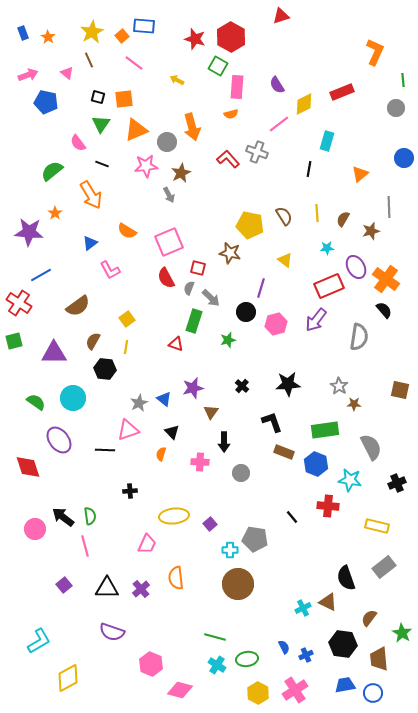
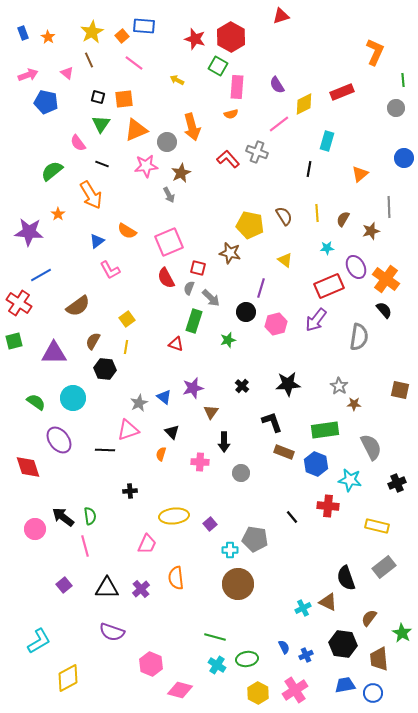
orange star at (55, 213): moved 3 px right, 1 px down
blue triangle at (90, 243): moved 7 px right, 2 px up
blue triangle at (164, 399): moved 2 px up
